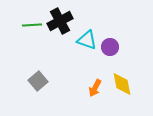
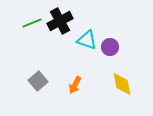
green line: moved 2 px up; rotated 18 degrees counterclockwise
orange arrow: moved 20 px left, 3 px up
